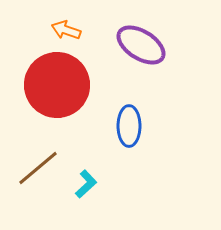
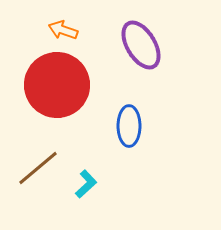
orange arrow: moved 3 px left
purple ellipse: rotated 27 degrees clockwise
